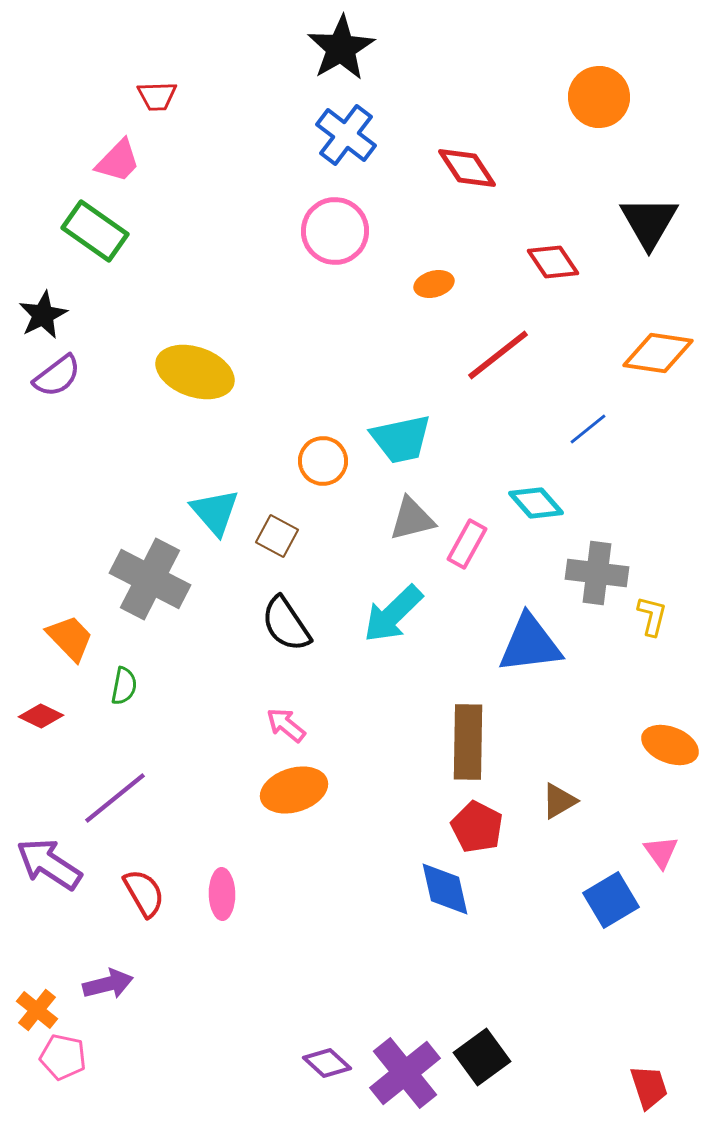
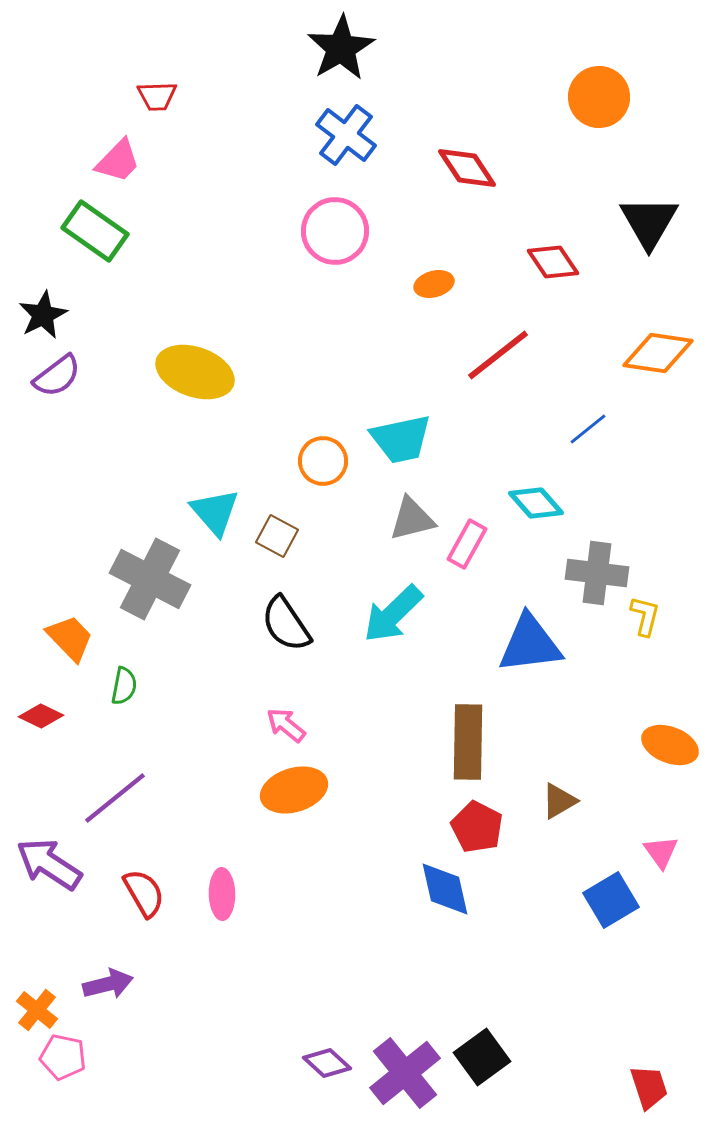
yellow L-shape at (652, 616): moved 7 px left
